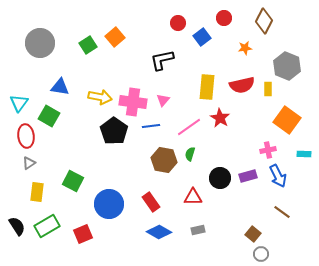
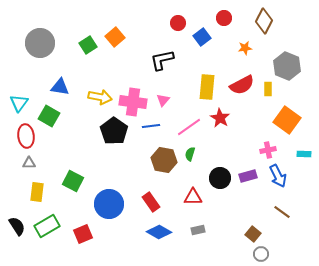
red semicircle at (242, 85): rotated 15 degrees counterclockwise
gray triangle at (29, 163): rotated 32 degrees clockwise
